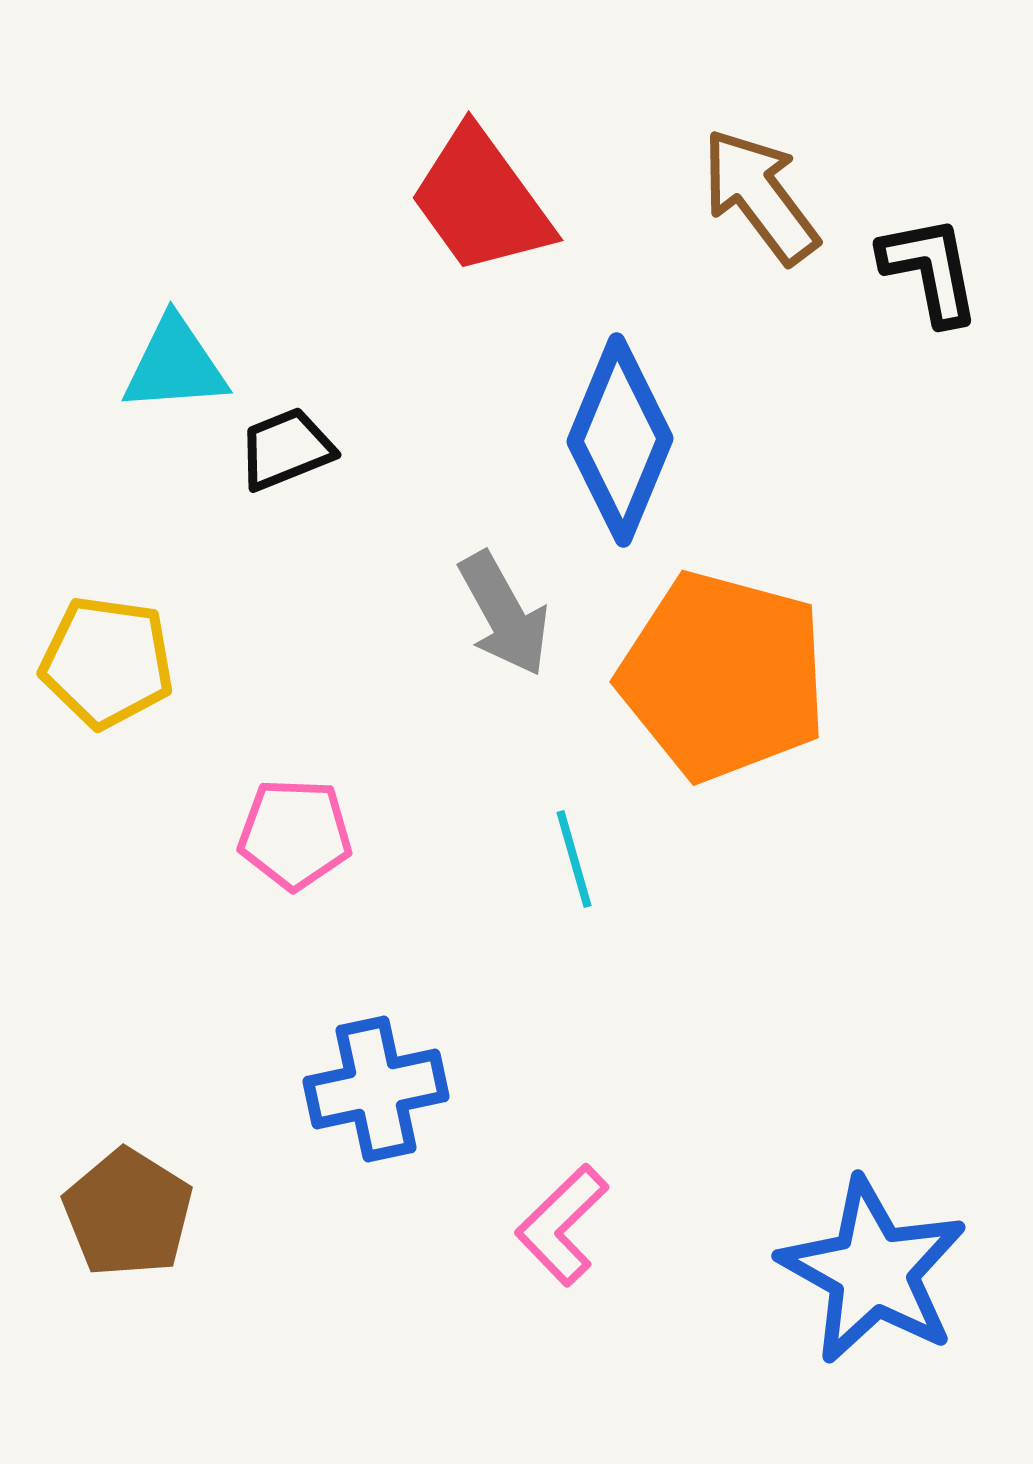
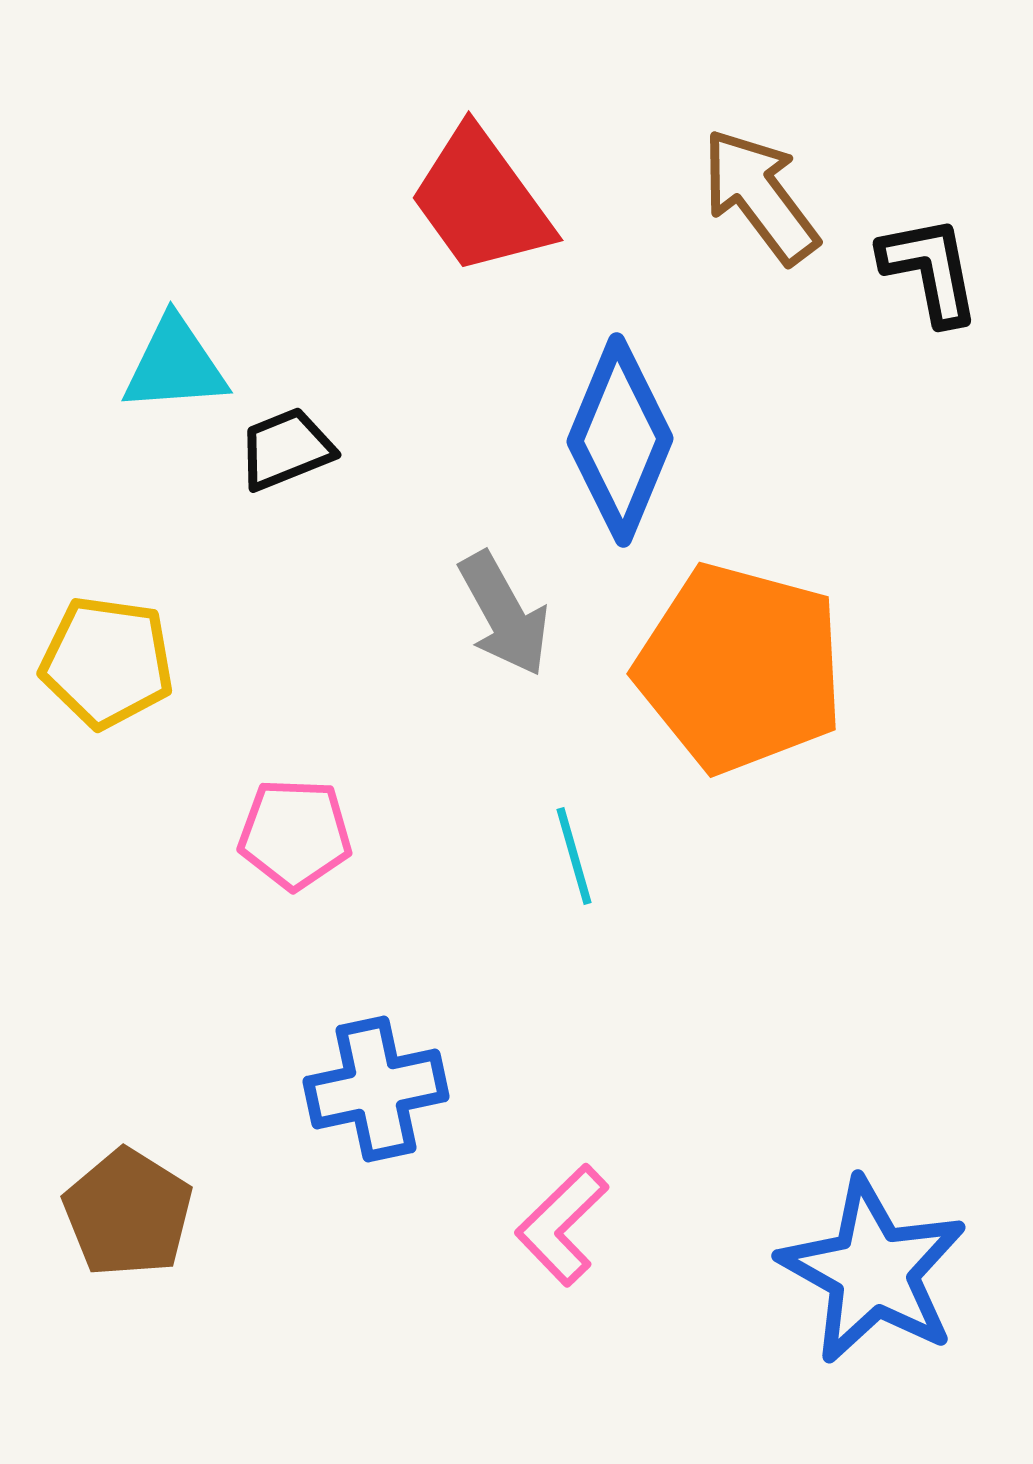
orange pentagon: moved 17 px right, 8 px up
cyan line: moved 3 px up
